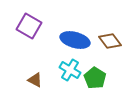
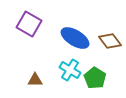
purple square: moved 2 px up
blue ellipse: moved 2 px up; rotated 16 degrees clockwise
brown triangle: rotated 28 degrees counterclockwise
